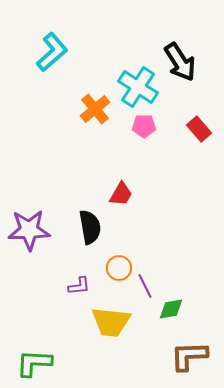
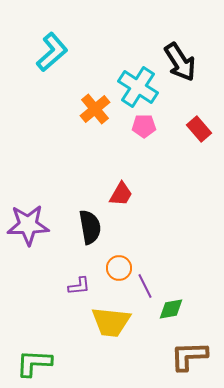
purple star: moved 1 px left, 5 px up
